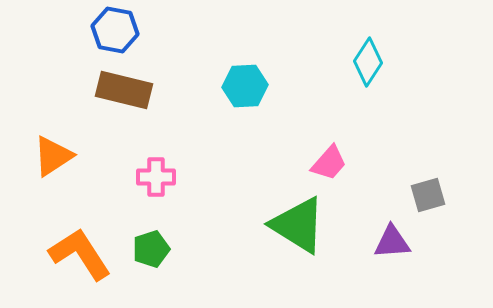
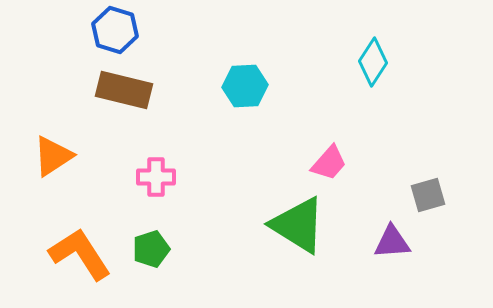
blue hexagon: rotated 6 degrees clockwise
cyan diamond: moved 5 px right
